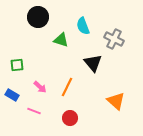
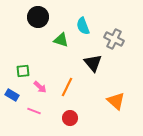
green square: moved 6 px right, 6 px down
